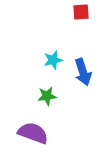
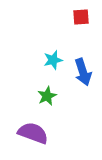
red square: moved 5 px down
green star: rotated 18 degrees counterclockwise
